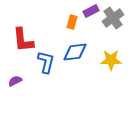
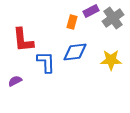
blue L-shape: rotated 15 degrees counterclockwise
